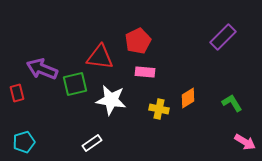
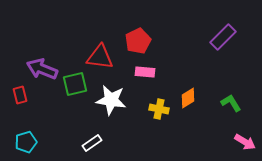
red rectangle: moved 3 px right, 2 px down
green L-shape: moved 1 px left
cyan pentagon: moved 2 px right
